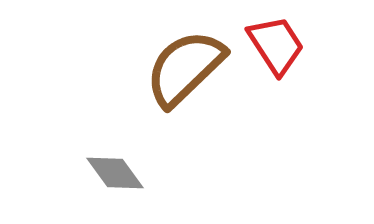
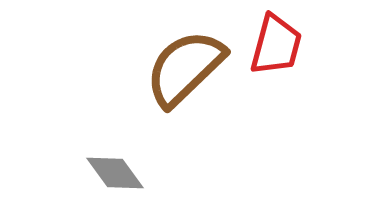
red trapezoid: rotated 48 degrees clockwise
